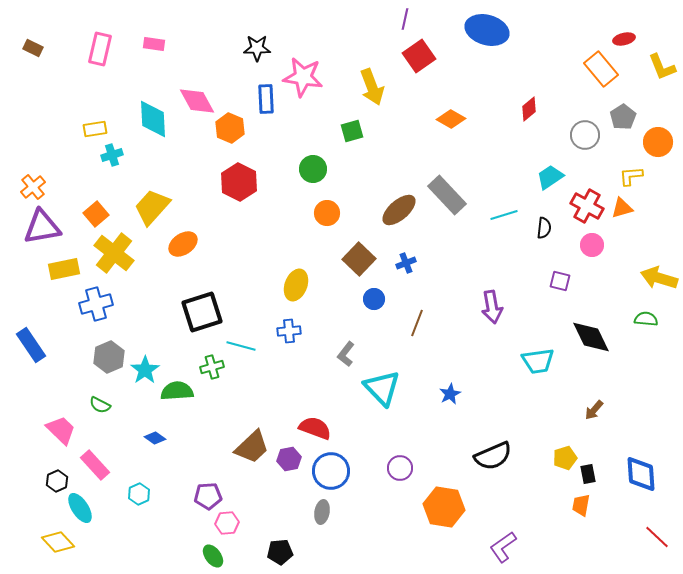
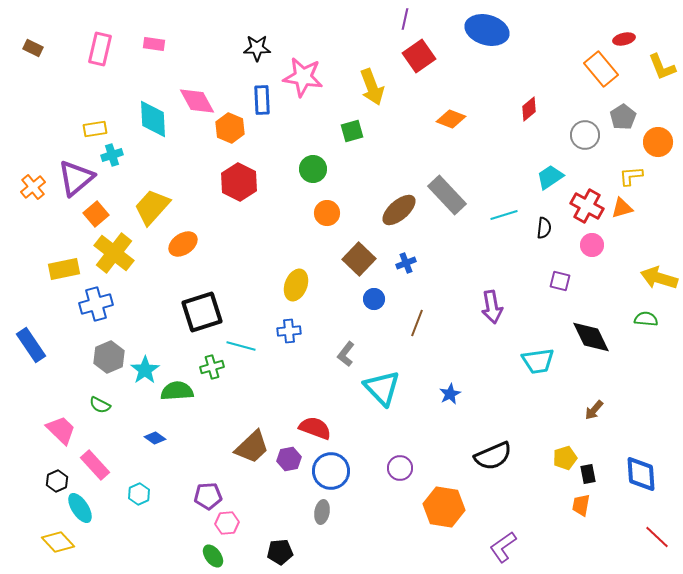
blue rectangle at (266, 99): moved 4 px left, 1 px down
orange diamond at (451, 119): rotated 8 degrees counterclockwise
purple triangle at (42, 227): moved 34 px right, 49 px up; rotated 30 degrees counterclockwise
